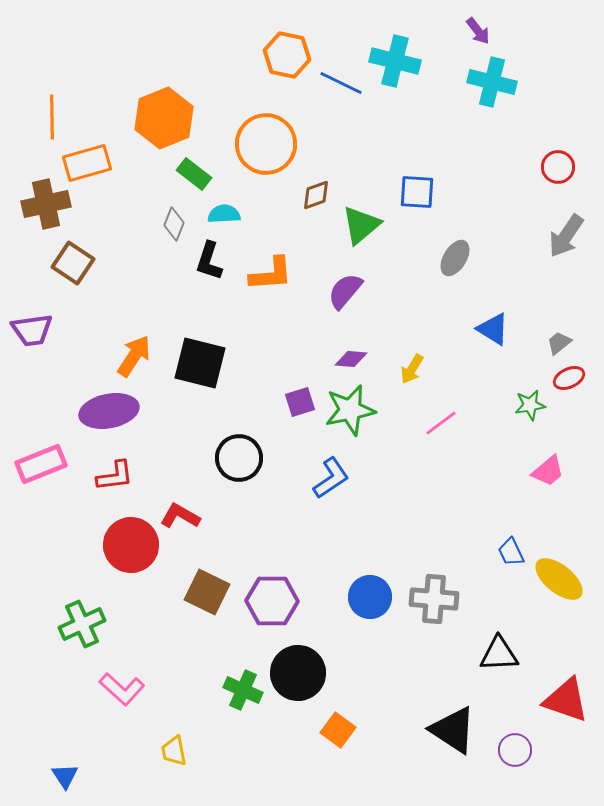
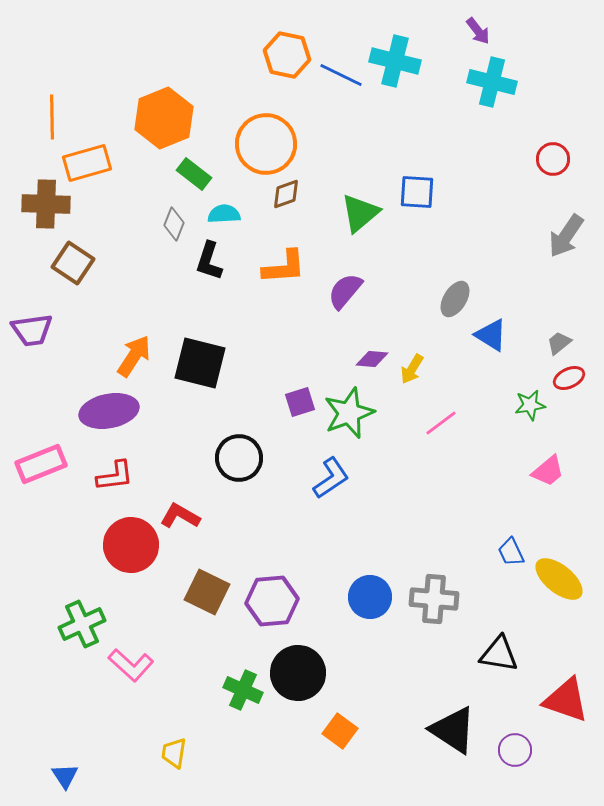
blue line at (341, 83): moved 8 px up
red circle at (558, 167): moved 5 px left, 8 px up
brown diamond at (316, 195): moved 30 px left, 1 px up
brown cross at (46, 204): rotated 15 degrees clockwise
green triangle at (361, 225): moved 1 px left, 12 px up
gray ellipse at (455, 258): moved 41 px down
orange L-shape at (271, 274): moved 13 px right, 7 px up
blue triangle at (493, 329): moved 2 px left, 6 px down
purple diamond at (351, 359): moved 21 px right
green star at (350, 410): moved 1 px left, 3 px down; rotated 9 degrees counterclockwise
purple hexagon at (272, 601): rotated 6 degrees counterclockwise
black triangle at (499, 654): rotated 12 degrees clockwise
pink L-shape at (122, 689): moved 9 px right, 24 px up
orange square at (338, 730): moved 2 px right, 1 px down
yellow trapezoid at (174, 751): moved 2 px down; rotated 20 degrees clockwise
